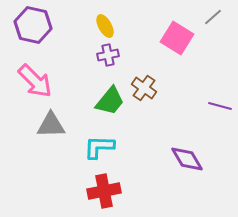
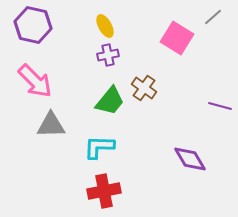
purple diamond: moved 3 px right
